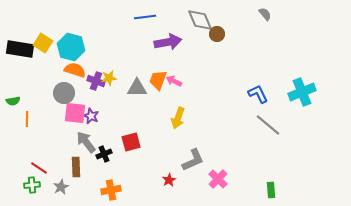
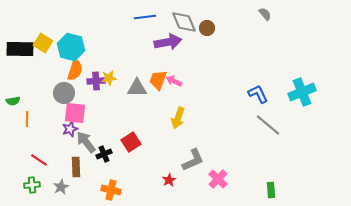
gray diamond: moved 16 px left, 2 px down
brown circle: moved 10 px left, 6 px up
black rectangle: rotated 8 degrees counterclockwise
orange semicircle: rotated 90 degrees clockwise
purple cross: rotated 24 degrees counterclockwise
purple star: moved 21 px left, 13 px down; rotated 28 degrees clockwise
red square: rotated 18 degrees counterclockwise
red line: moved 8 px up
orange cross: rotated 24 degrees clockwise
